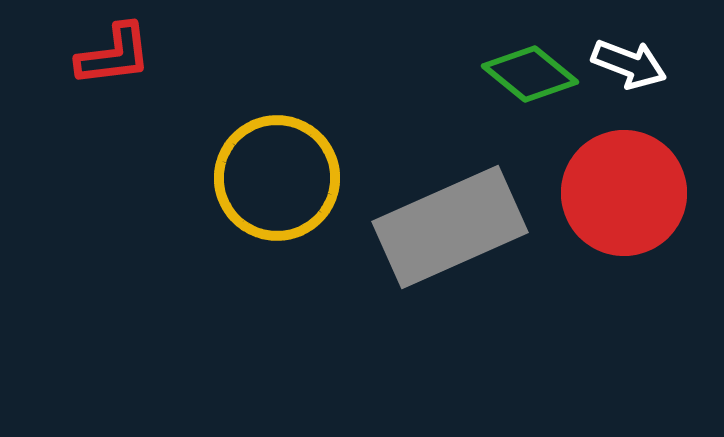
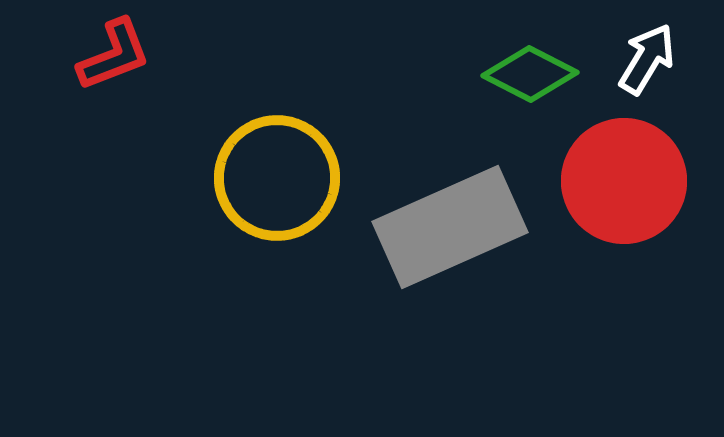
red L-shape: rotated 14 degrees counterclockwise
white arrow: moved 18 px right, 5 px up; rotated 80 degrees counterclockwise
green diamond: rotated 12 degrees counterclockwise
red circle: moved 12 px up
